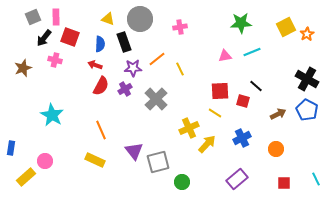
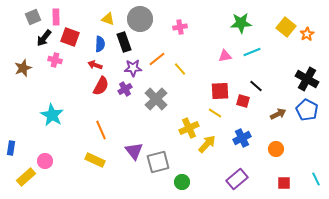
yellow square at (286, 27): rotated 24 degrees counterclockwise
yellow line at (180, 69): rotated 16 degrees counterclockwise
